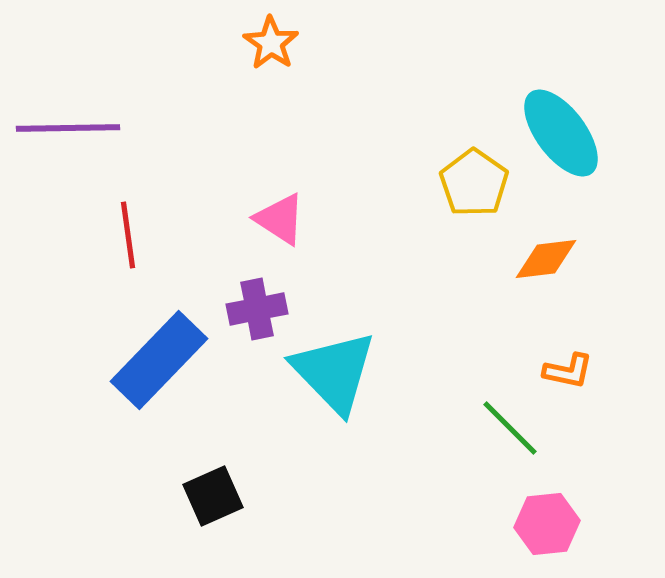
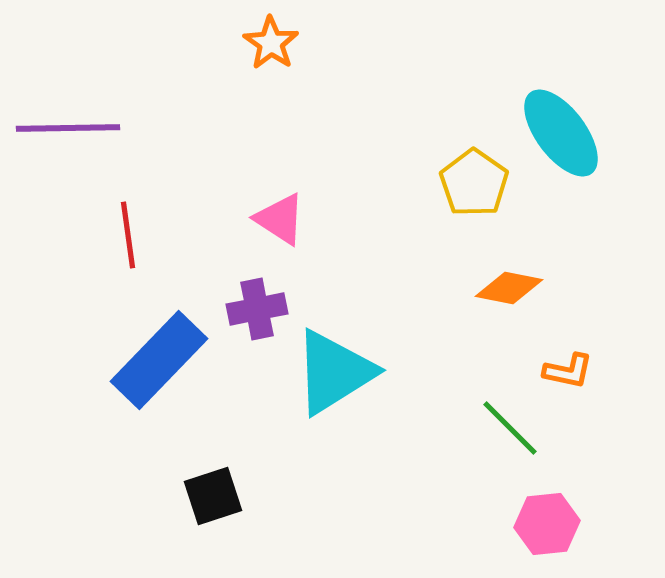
orange diamond: moved 37 px left, 29 px down; rotated 18 degrees clockwise
cyan triangle: rotated 42 degrees clockwise
black square: rotated 6 degrees clockwise
